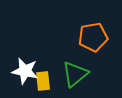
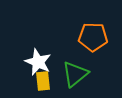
orange pentagon: rotated 12 degrees clockwise
white star: moved 13 px right, 9 px up; rotated 12 degrees clockwise
